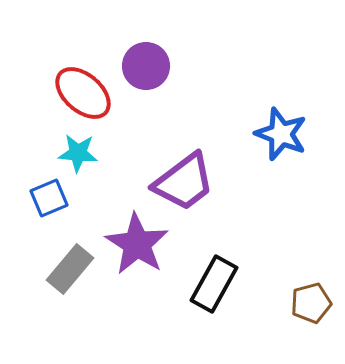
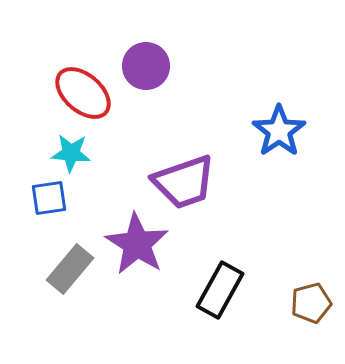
blue star: moved 2 px left, 3 px up; rotated 16 degrees clockwise
cyan star: moved 7 px left
purple trapezoid: rotated 18 degrees clockwise
blue square: rotated 15 degrees clockwise
black rectangle: moved 6 px right, 6 px down
